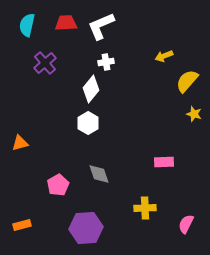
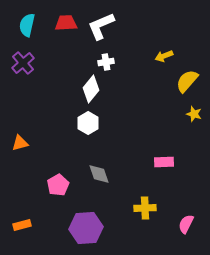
purple cross: moved 22 px left
